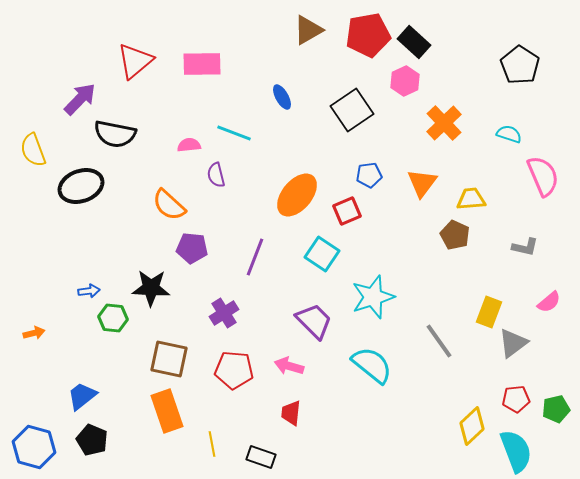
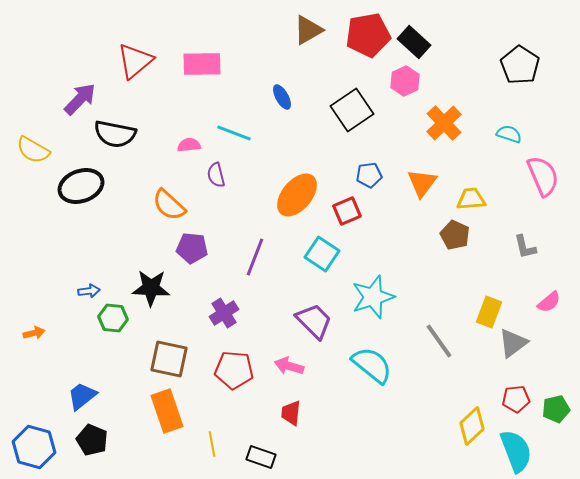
yellow semicircle at (33, 150): rotated 40 degrees counterclockwise
gray L-shape at (525, 247): rotated 64 degrees clockwise
